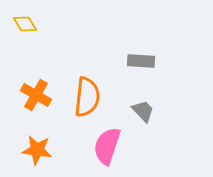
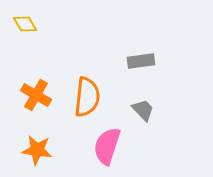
gray rectangle: rotated 12 degrees counterclockwise
gray trapezoid: moved 1 px up
